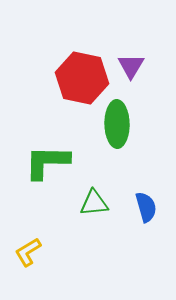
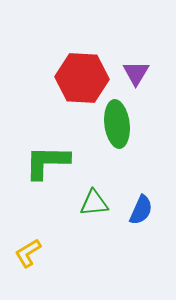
purple triangle: moved 5 px right, 7 px down
red hexagon: rotated 9 degrees counterclockwise
green ellipse: rotated 6 degrees counterclockwise
blue semicircle: moved 5 px left, 3 px down; rotated 40 degrees clockwise
yellow L-shape: moved 1 px down
